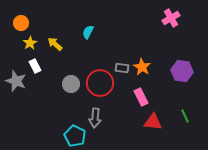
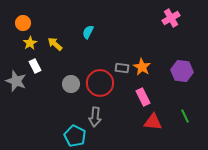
orange circle: moved 2 px right
pink rectangle: moved 2 px right
gray arrow: moved 1 px up
